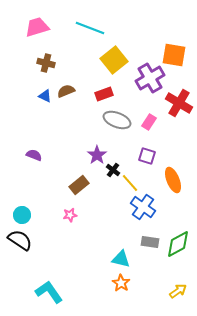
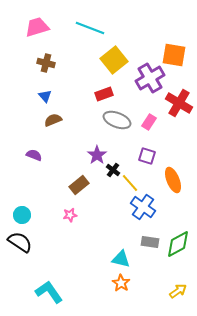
brown semicircle: moved 13 px left, 29 px down
blue triangle: rotated 24 degrees clockwise
black semicircle: moved 2 px down
